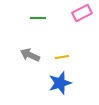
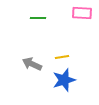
pink rectangle: rotated 30 degrees clockwise
gray arrow: moved 2 px right, 9 px down
blue star: moved 4 px right, 3 px up
